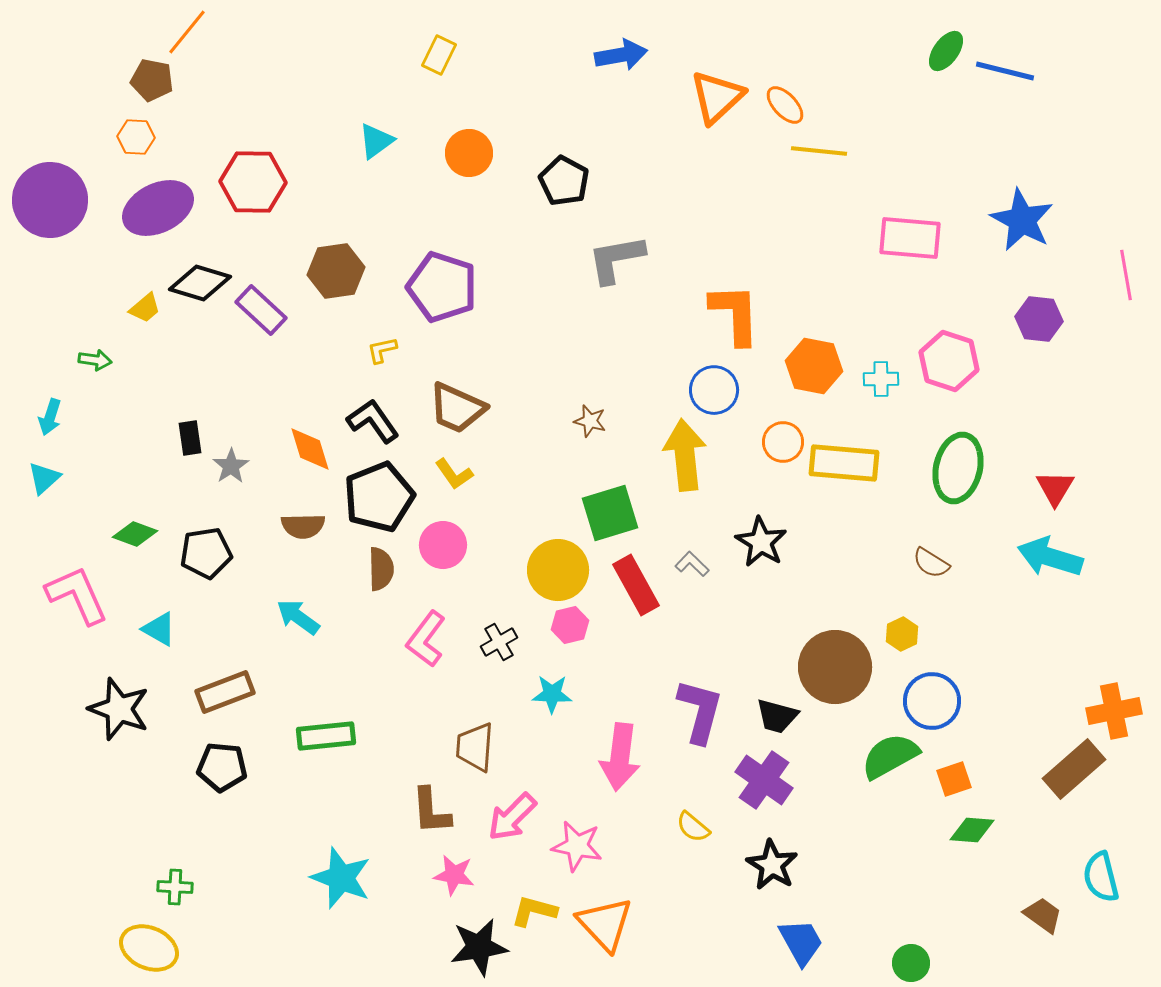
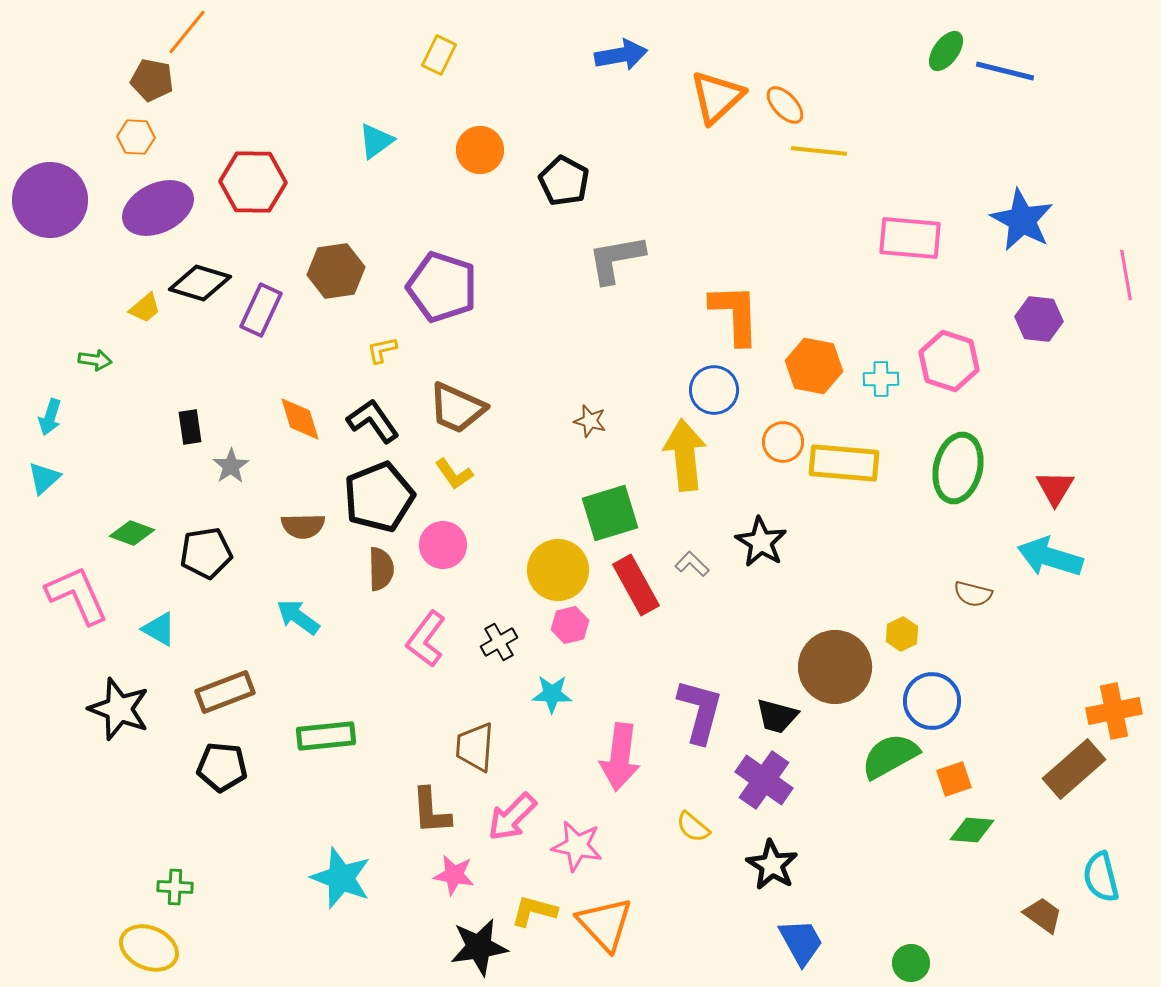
orange circle at (469, 153): moved 11 px right, 3 px up
purple rectangle at (261, 310): rotated 72 degrees clockwise
black rectangle at (190, 438): moved 11 px up
orange diamond at (310, 449): moved 10 px left, 30 px up
green diamond at (135, 534): moved 3 px left, 1 px up
brown semicircle at (931, 563): moved 42 px right, 31 px down; rotated 18 degrees counterclockwise
